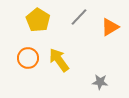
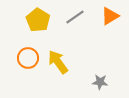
gray line: moved 4 px left; rotated 12 degrees clockwise
orange triangle: moved 11 px up
yellow arrow: moved 1 px left, 2 px down
